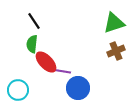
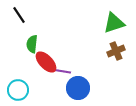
black line: moved 15 px left, 6 px up
